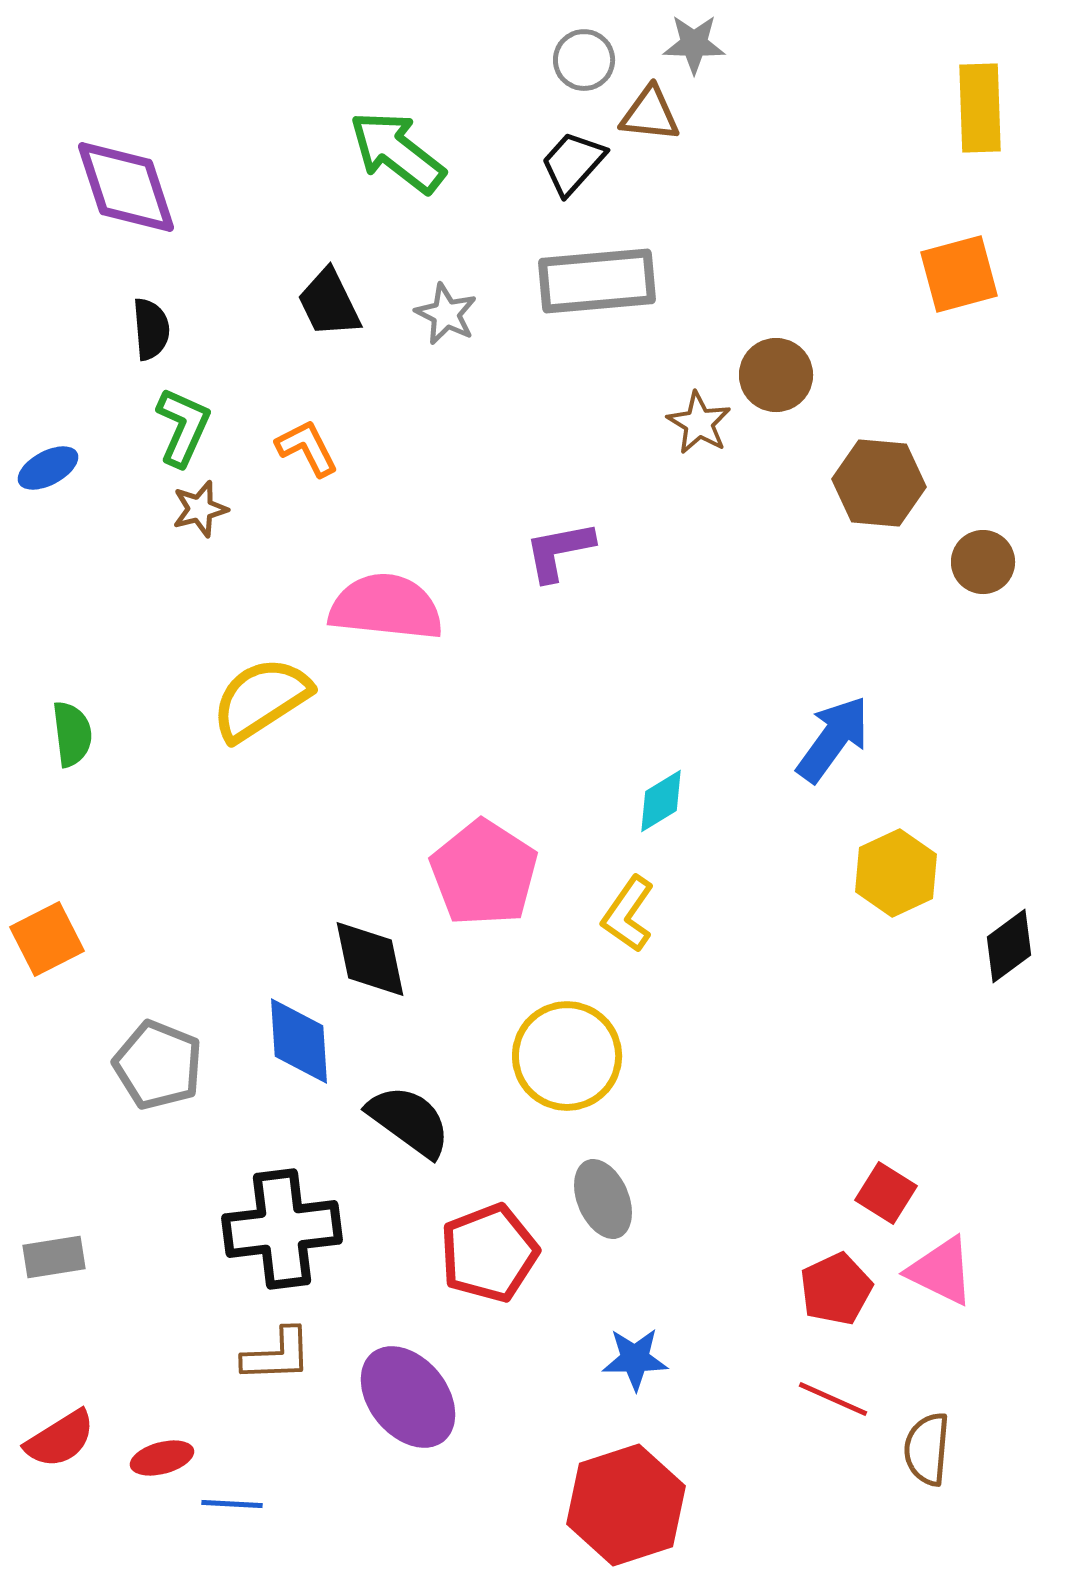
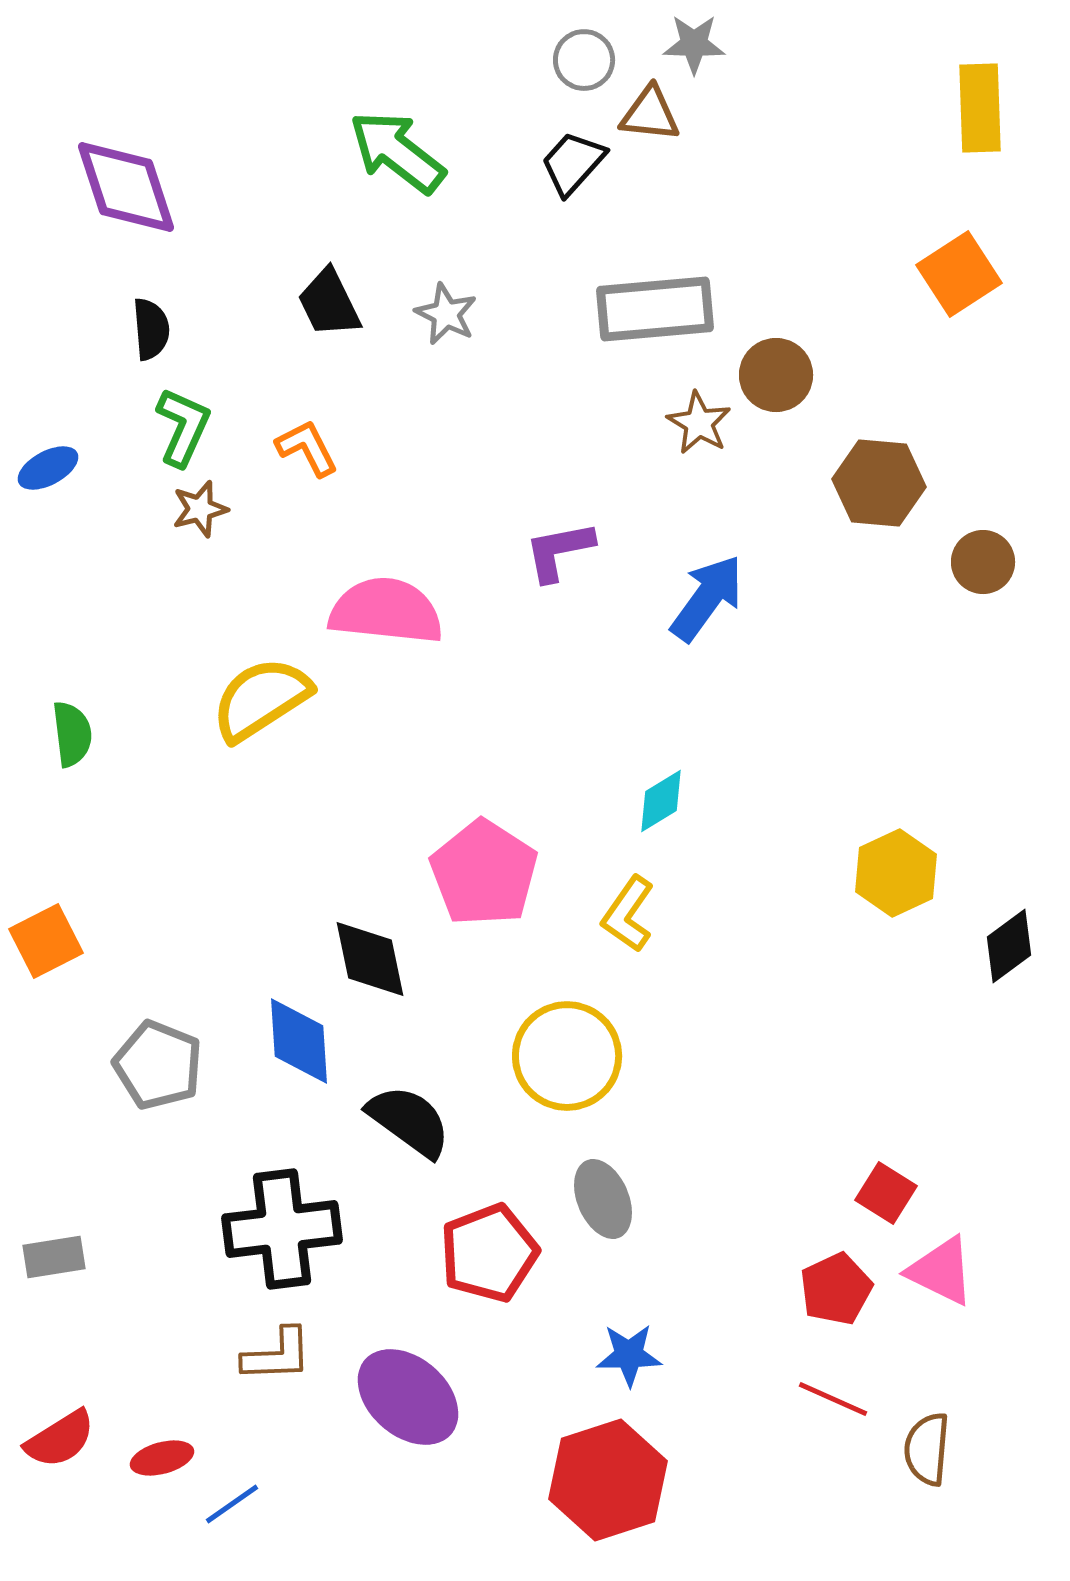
orange square at (959, 274): rotated 18 degrees counterclockwise
gray rectangle at (597, 281): moved 58 px right, 28 px down
pink semicircle at (386, 607): moved 4 px down
blue arrow at (833, 739): moved 126 px left, 141 px up
orange square at (47, 939): moved 1 px left, 2 px down
blue star at (635, 1359): moved 6 px left, 4 px up
purple ellipse at (408, 1397): rotated 10 degrees counterclockwise
blue line at (232, 1504): rotated 38 degrees counterclockwise
red hexagon at (626, 1505): moved 18 px left, 25 px up
